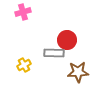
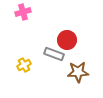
gray rectangle: moved 1 px down; rotated 18 degrees clockwise
